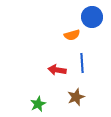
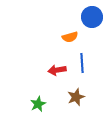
orange semicircle: moved 2 px left, 2 px down
red arrow: rotated 18 degrees counterclockwise
